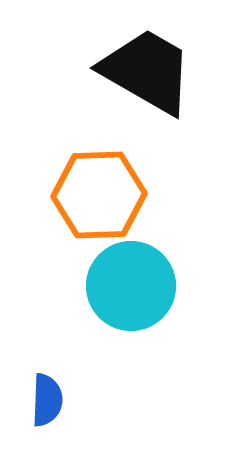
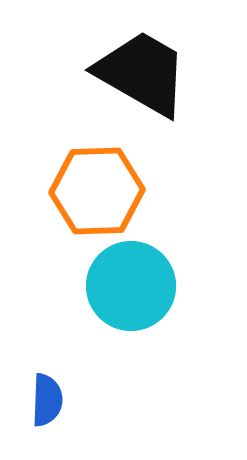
black trapezoid: moved 5 px left, 2 px down
orange hexagon: moved 2 px left, 4 px up
